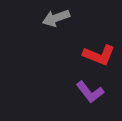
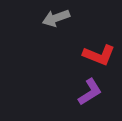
purple L-shape: rotated 84 degrees counterclockwise
